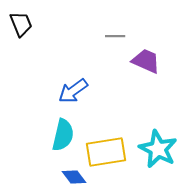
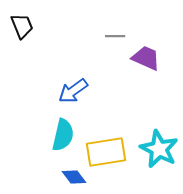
black trapezoid: moved 1 px right, 2 px down
purple trapezoid: moved 3 px up
cyan star: moved 1 px right
